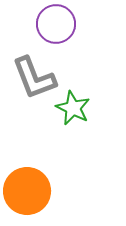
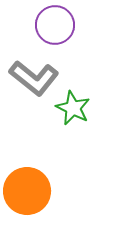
purple circle: moved 1 px left, 1 px down
gray L-shape: rotated 30 degrees counterclockwise
